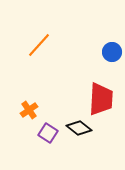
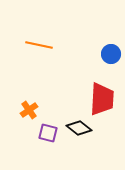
orange line: rotated 60 degrees clockwise
blue circle: moved 1 px left, 2 px down
red trapezoid: moved 1 px right
purple square: rotated 18 degrees counterclockwise
